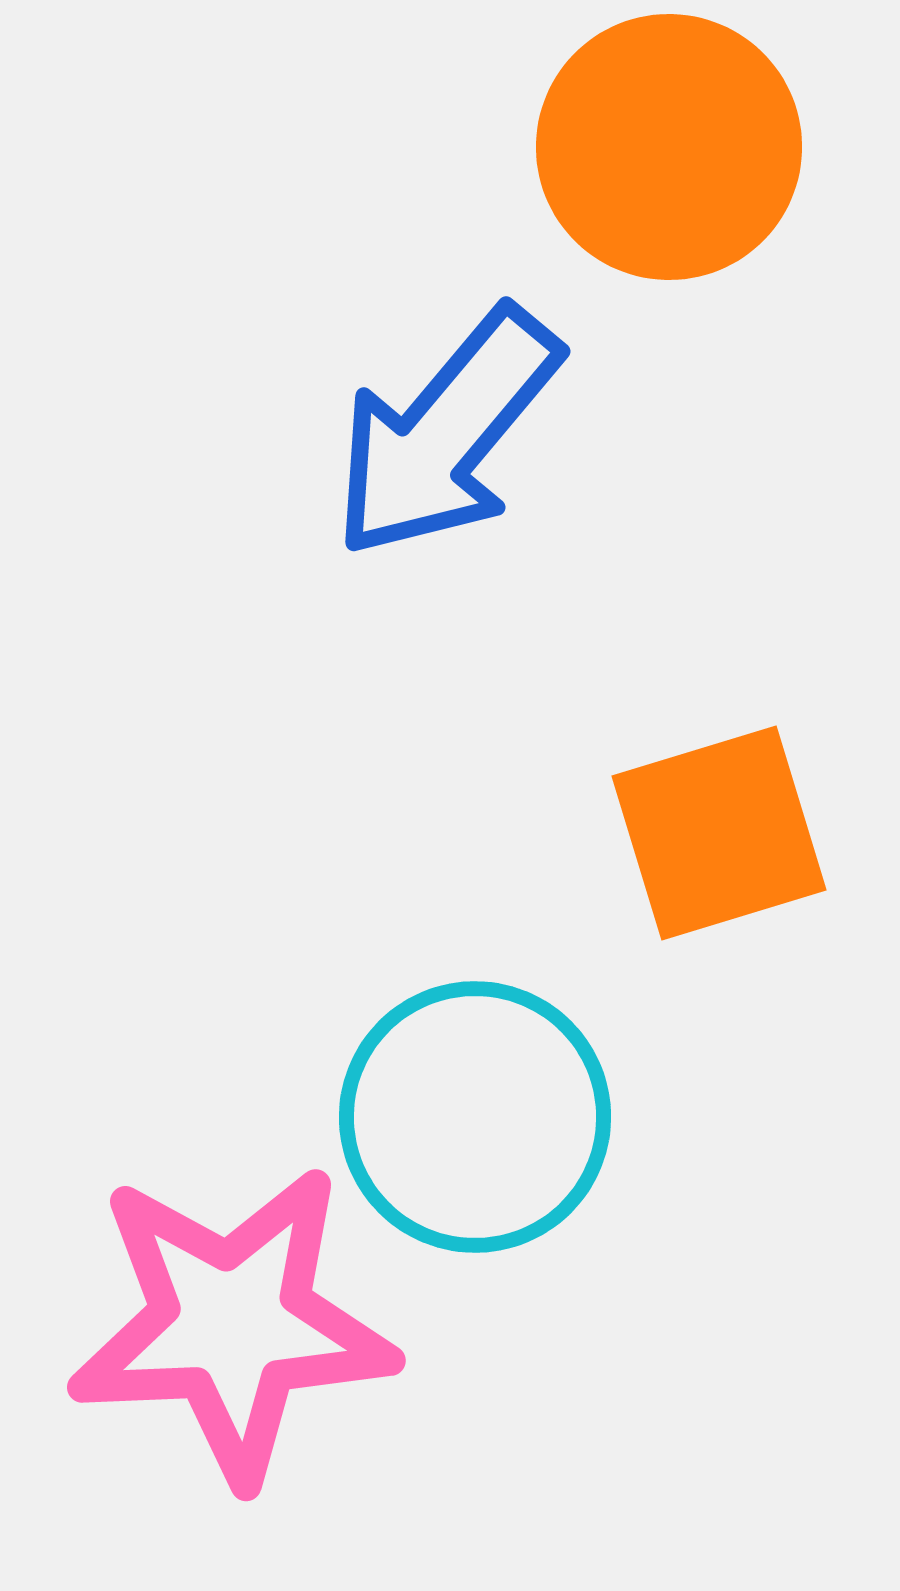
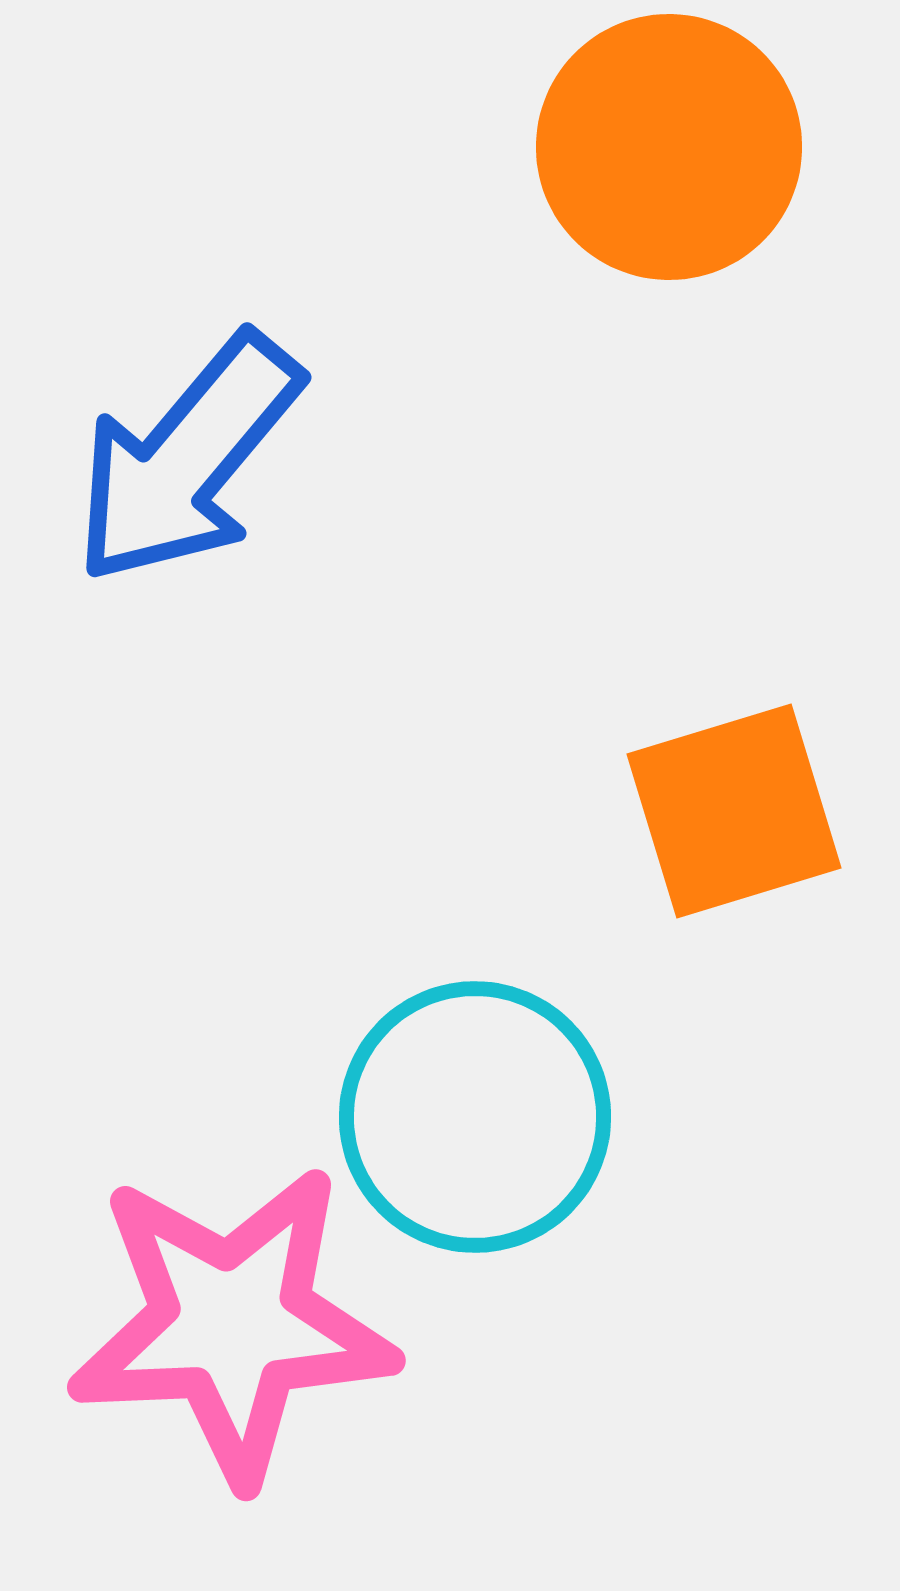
blue arrow: moved 259 px left, 26 px down
orange square: moved 15 px right, 22 px up
